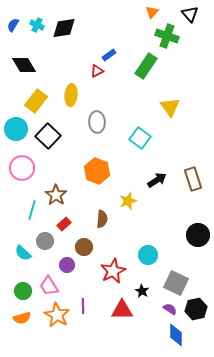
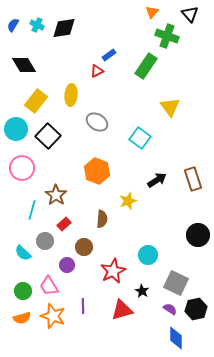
gray ellipse at (97, 122): rotated 55 degrees counterclockwise
red triangle at (122, 310): rotated 15 degrees counterclockwise
orange star at (57, 315): moved 4 px left, 1 px down; rotated 10 degrees counterclockwise
blue diamond at (176, 335): moved 3 px down
